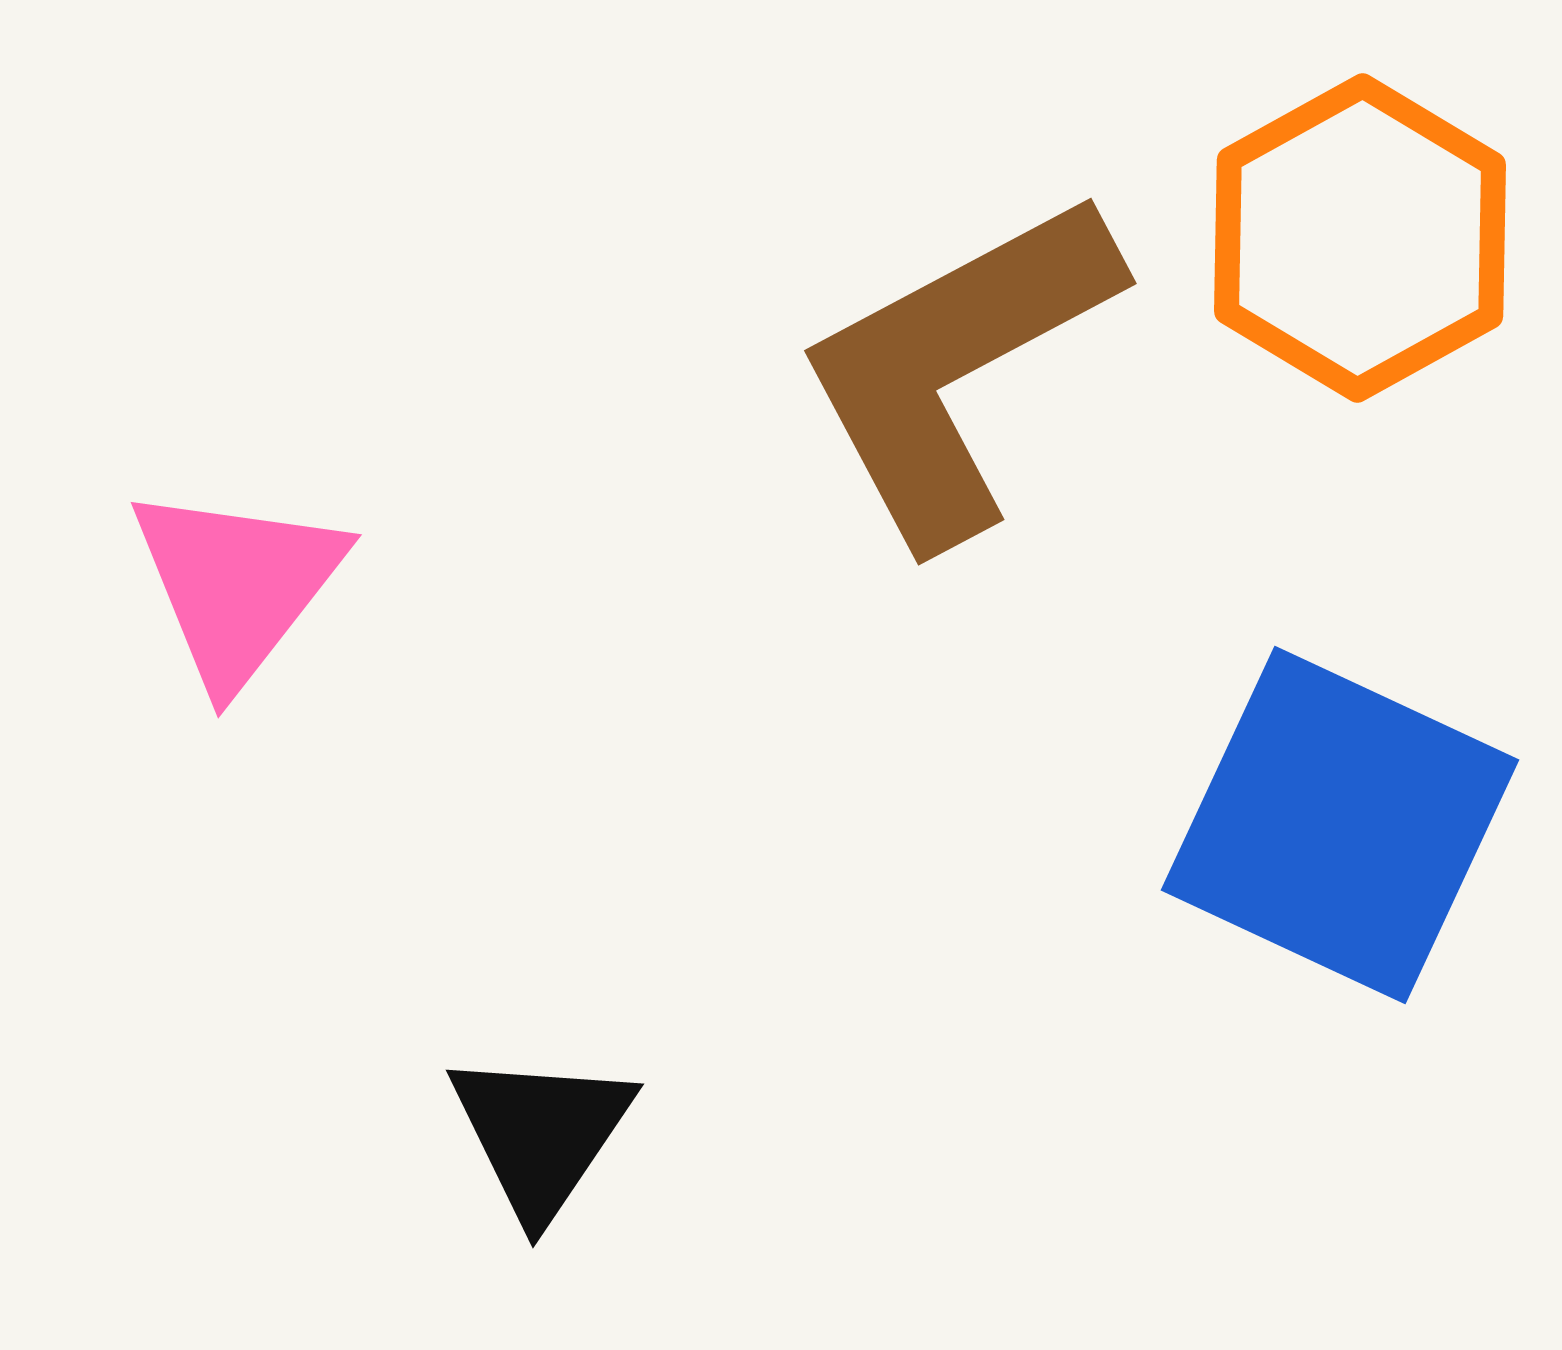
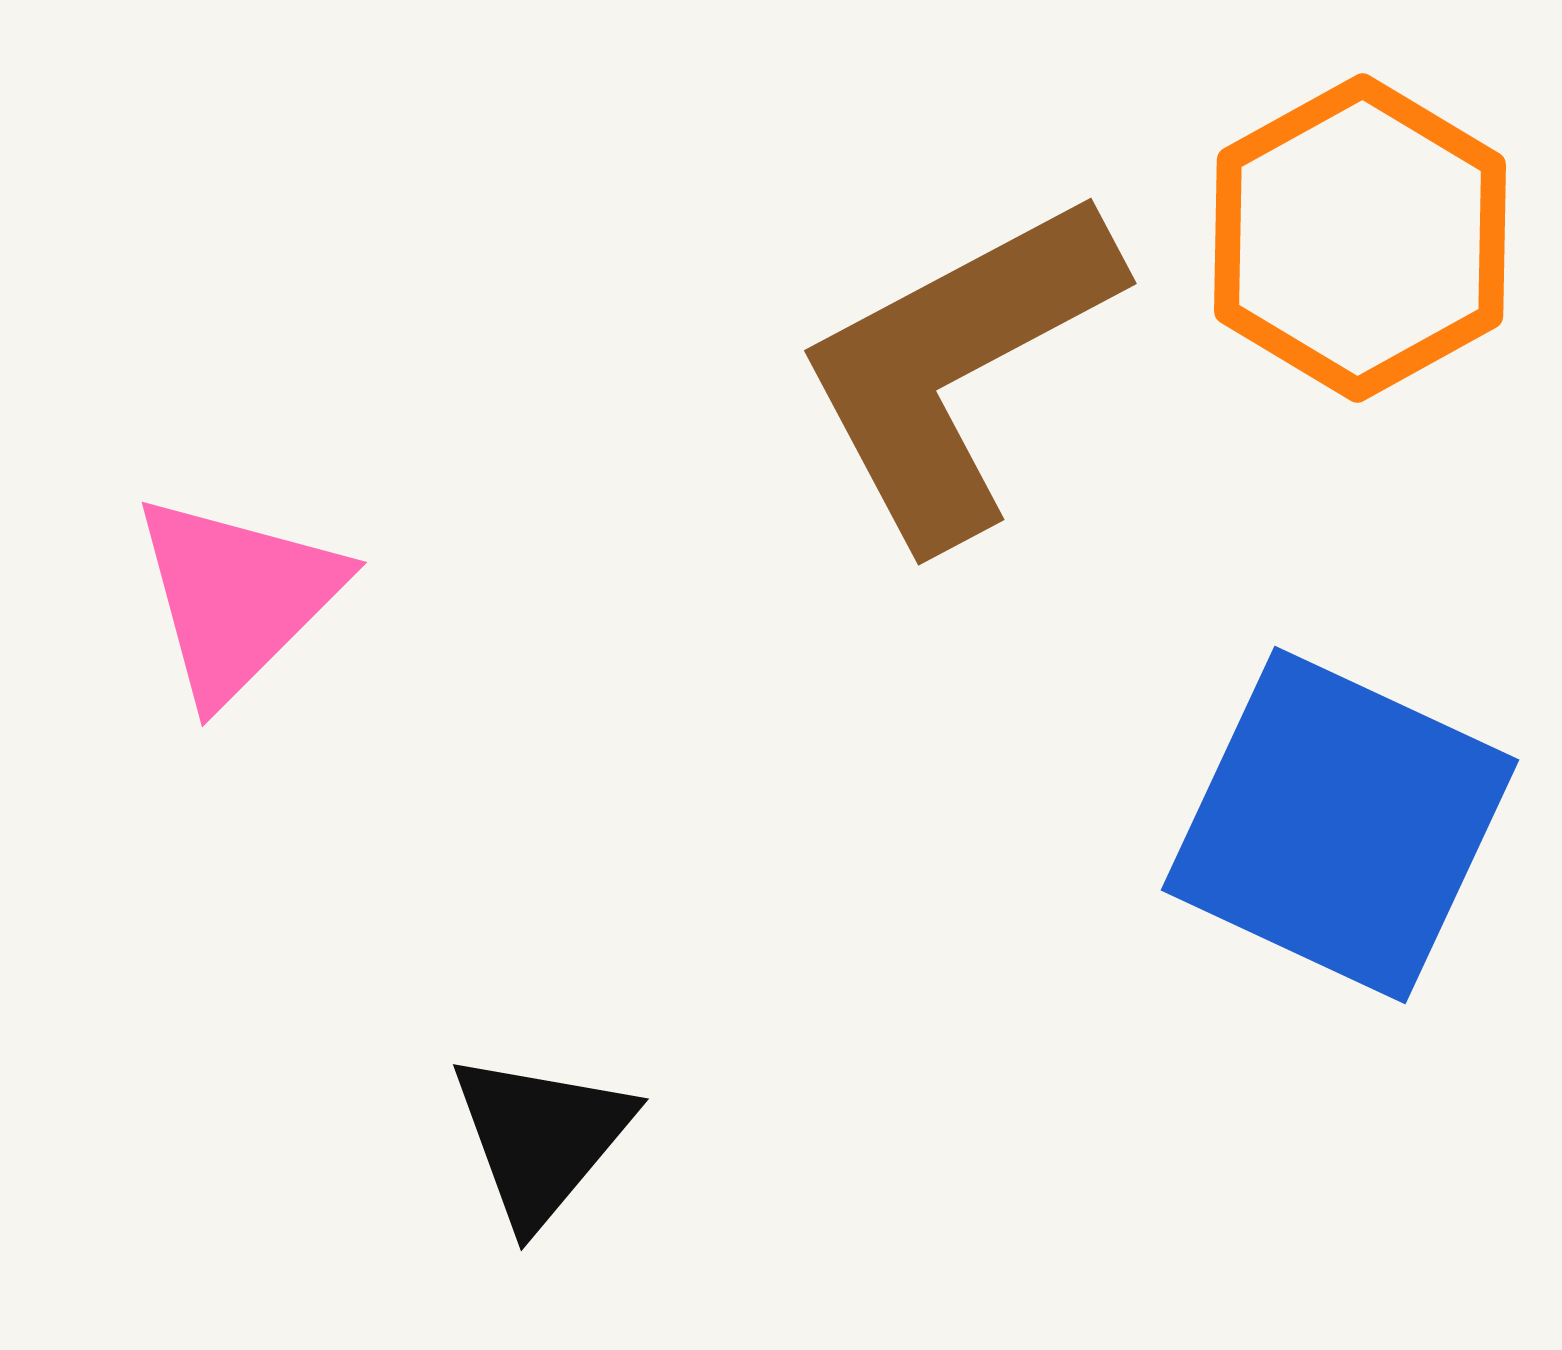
pink triangle: moved 12 px down; rotated 7 degrees clockwise
black triangle: moved 4 px down; rotated 6 degrees clockwise
